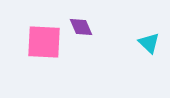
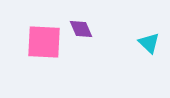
purple diamond: moved 2 px down
